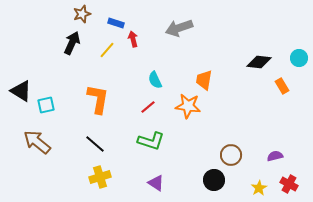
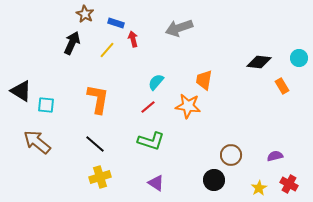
brown star: moved 3 px right; rotated 24 degrees counterclockwise
cyan semicircle: moved 1 px right, 2 px down; rotated 66 degrees clockwise
cyan square: rotated 18 degrees clockwise
